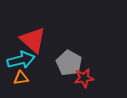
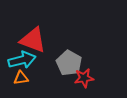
red triangle: rotated 20 degrees counterclockwise
cyan arrow: moved 1 px right
